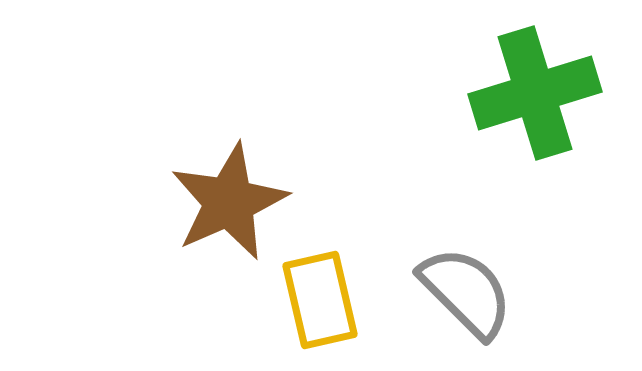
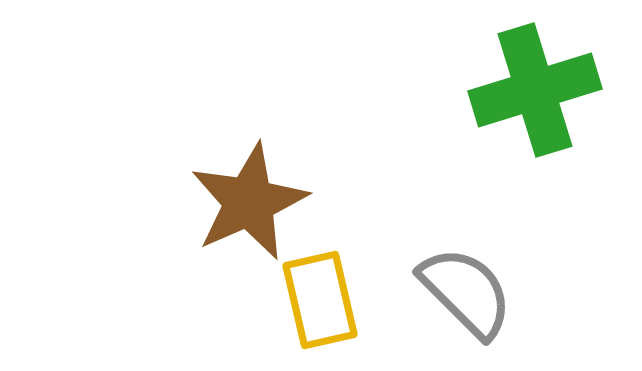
green cross: moved 3 px up
brown star: moved 20 px right
